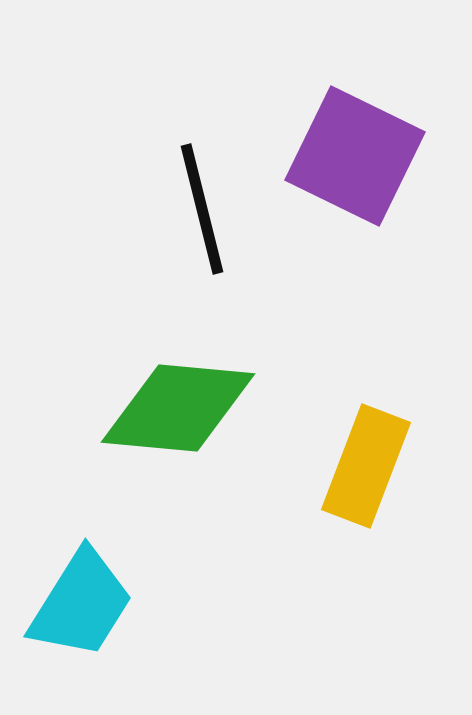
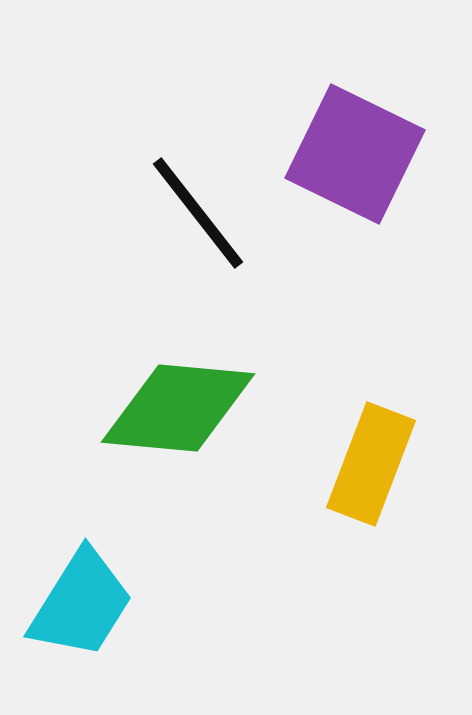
purple square: moved 2 px up
black line: moved 4 px left, 4 px down; rotated 24 degrees counterclockwise
yellow rectangle: moved 5 px right, 2 px up
